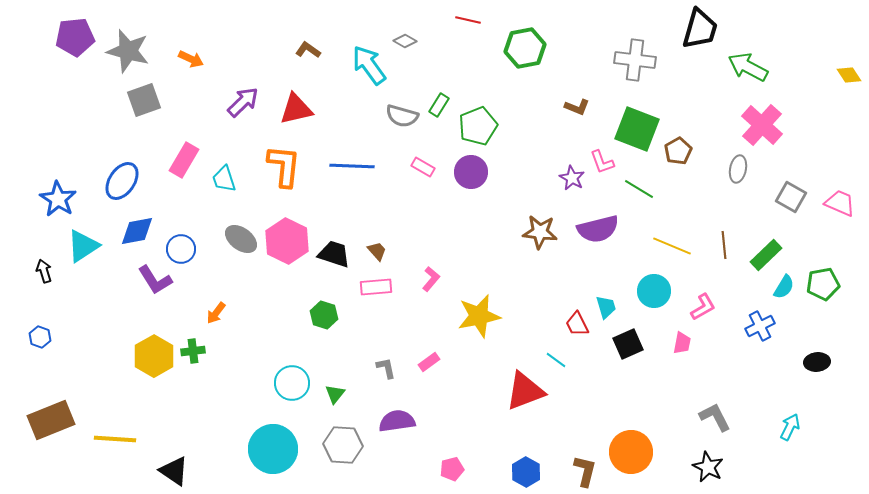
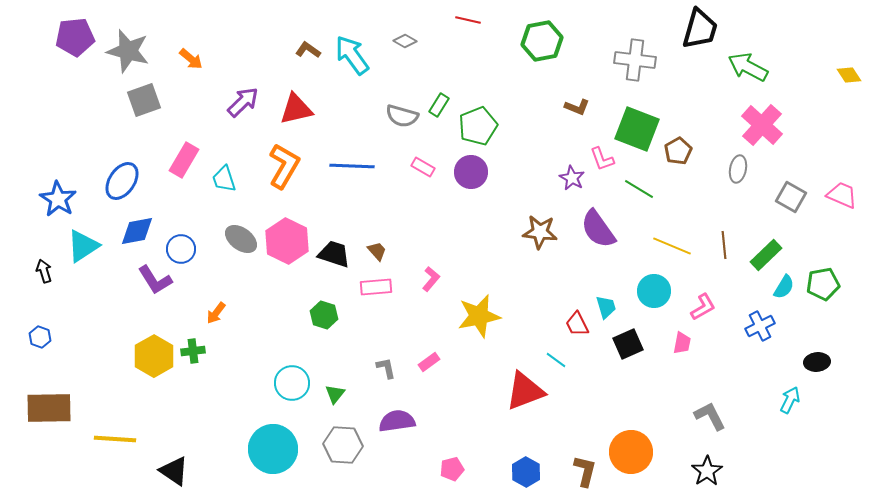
green hexagon at (525, 48): moved 17 px right, 7 px up
orange arrow at (191, 59): rotated 15 degrees clockwise
cyan arrow at (369, 65): moved 17 px left, 10 px up
pink L-shape at (602, 162): moved 3 px up
orange L-shape at (284, 166): rotated 24 degrees clockwise
pink trapezoid at (840, 203): moved 2 px right, 8 px up
purple semicircle at (598, 229): rotated 69 degrees clockwise
gray L-shape at (715, 417): moved 5 px left, 1 px up
brown rectangle at (51, 420): moved 2 px left, 12 px up; rotated 21 degrees clockwise
cyan arrow at (790, 427): moved 27 px up
black star at (708, 467): moved 1 px left, 4 px down; rotated 12 degrees clockwise
